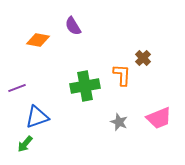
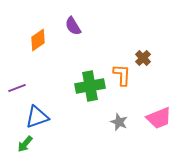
orange diamond: rotated 45 degrees counterclockwise
green cross: moved 5 px right
